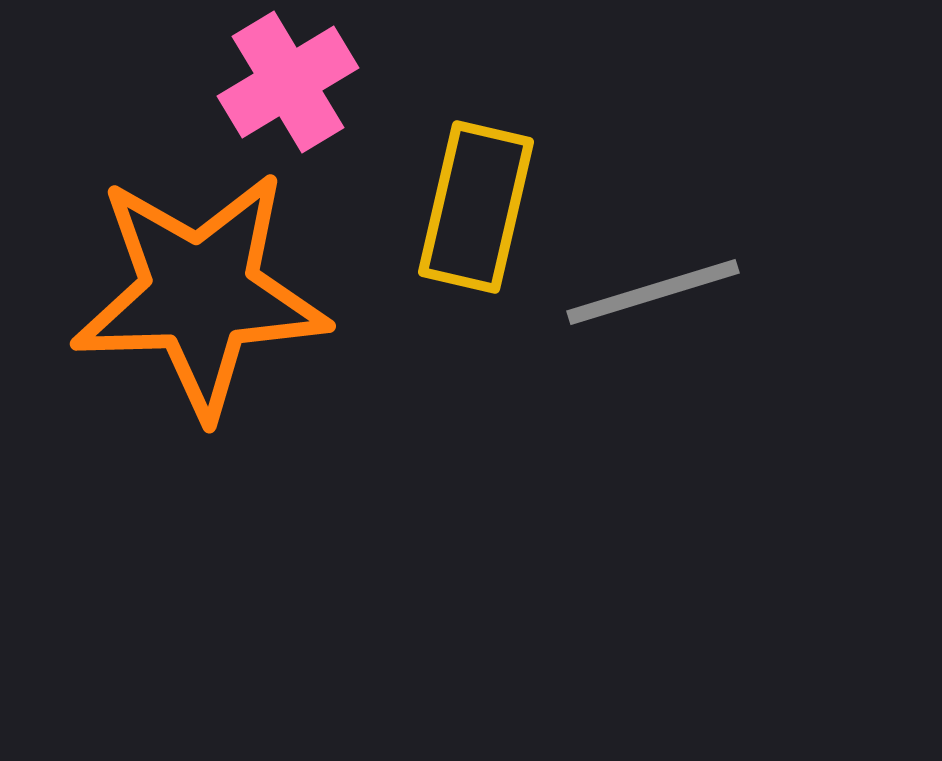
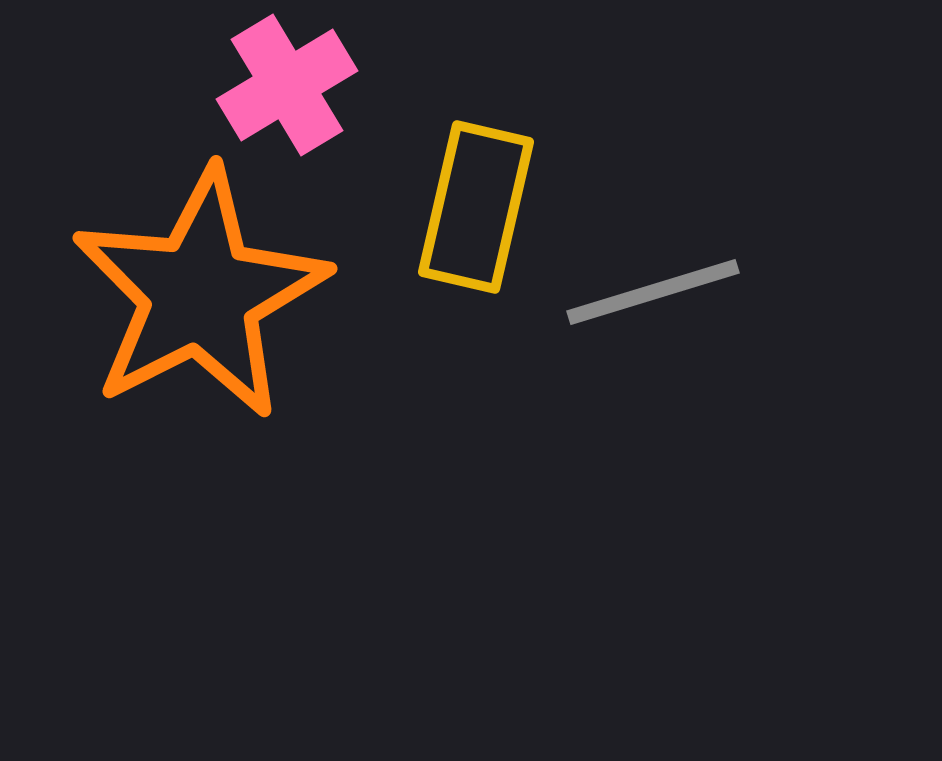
pink cross: moved 1 px left, 3 px down
orange star: rotated 25 degrees counterclockwise
